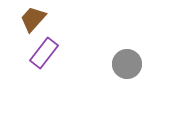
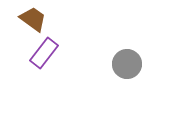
brown trapezoid: rotated 84 degrees clockwise
